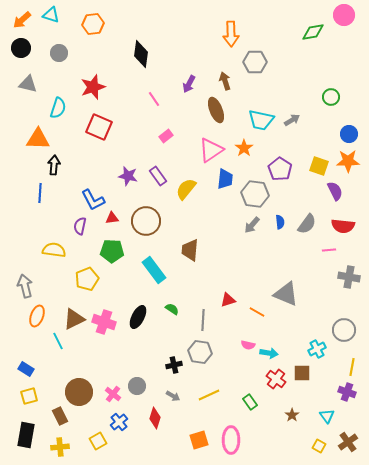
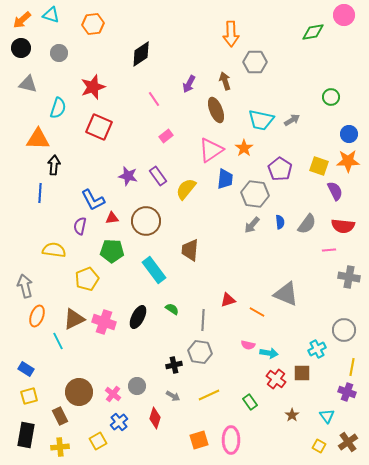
black diamond at (141, 54): rotated 48 degrees clockwise
